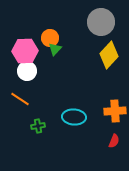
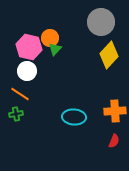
pink hexagon: moved 4 px right, 4 px up; rotated 15 degrees clockwise
orange line: moved 5 px up
green cross: moved 22 px left, 12 px up
